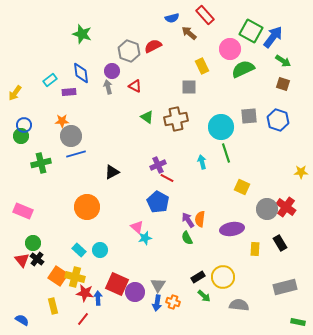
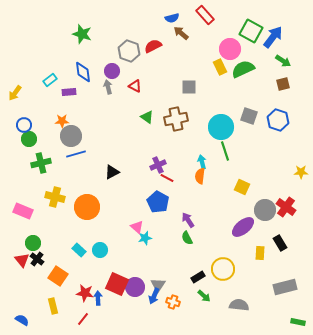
brown arrow at (189, 33): moved 8 px left
yellow rectangle at (202, 66): moved 18 px right, 1 px down
blue diamond at (81, 73): moved 2 px right, 1 px up
brown square at (283, 84): rotated 32 degrees counterclockwise
gray square at (249, 116): rotated 24 degrees clockwise
green circle at (21, 136): moved 8 px right, 3 px down
green line at (226, 153): moved 1 px left, 2 px up
gray circle at (267, 209): moved 2 px left, 1 px down
orange semicircle at (200, 219): moved 43 px up
purple ellipse at (232, 229): moved 11 px right, 2 px up; rotated 30 degrees counterclockwise
yellow rectangle at (255, 249): moved 5 px right, 4 px down
yellow cross at (75, 277): moved 20 px left, 80 px up
yellow circle at (223, 277): moved 8 px up
purple circle at (135, 292): moved 5 px up
blue arrow at (157, 303): moved 3 px left, 7 px up; rotated 14 degrees clockwise
